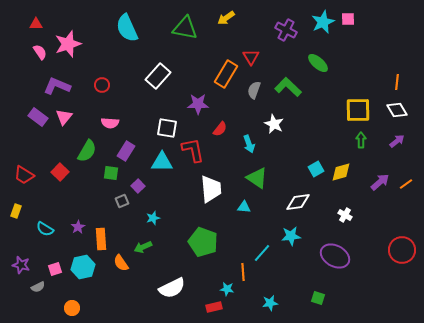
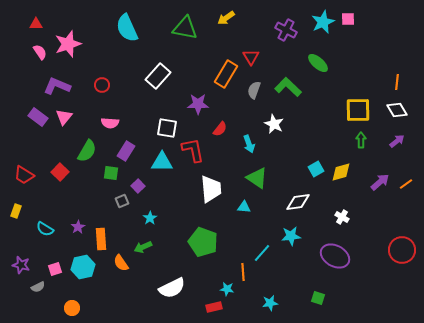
white cross at (345, 215): moved 3 px left, 2 px down
cyan star at (153, 218): moved 3 px left; rotated 16 degrees counterclockwise
